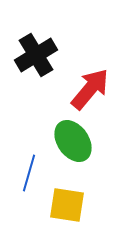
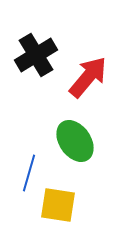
red arrow: moved 2 px left, 12 px up
green ellipse: moved 2 px right
yellow square: moved 9 px left
